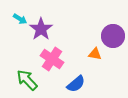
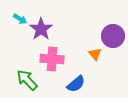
orange triangle: rotated 40 degrees clockwise
pink cross: rotated 30 degrees counterclockwise
